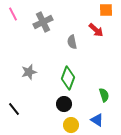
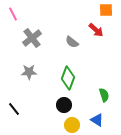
gray cross: moved 11 px left, 16 px down; rotated 12 degrees counterclockwise
gray semicircle: rotated 40 degrees counterclockwise
gray star: rotated 14 degrees clockwise
black circle: moved 1 px down
yellow circle: moved 1 px right
